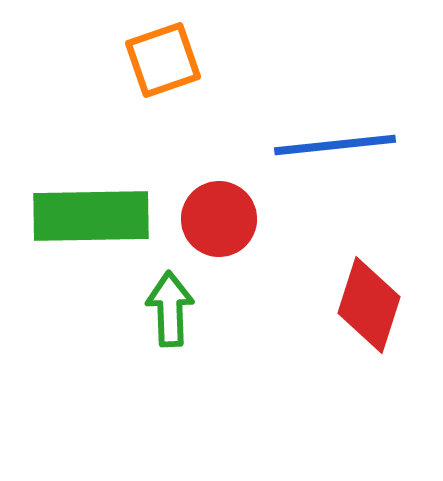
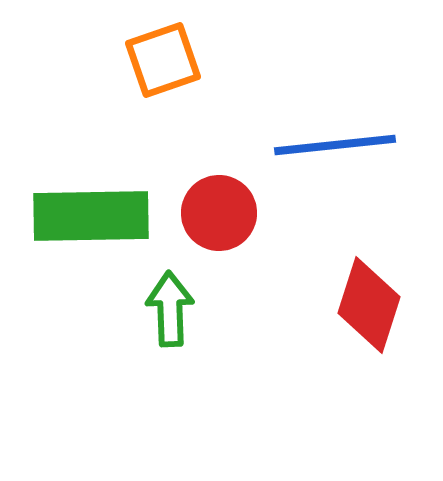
red circle: moved 6 px up
